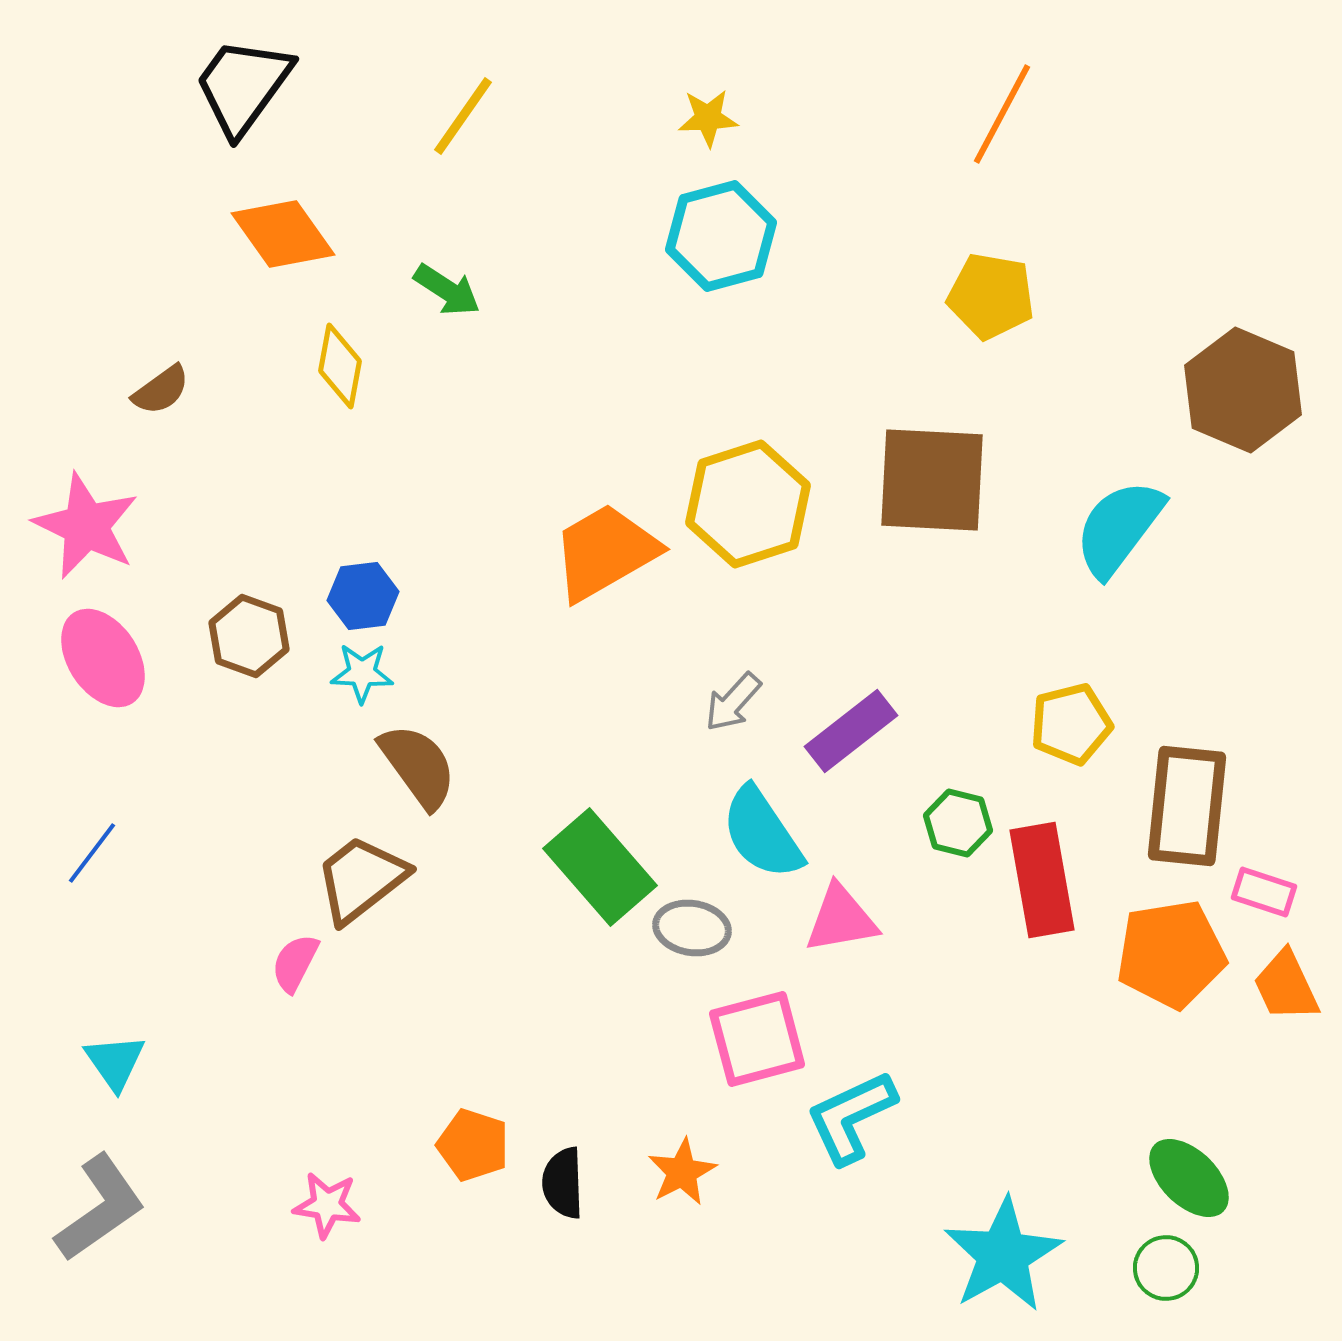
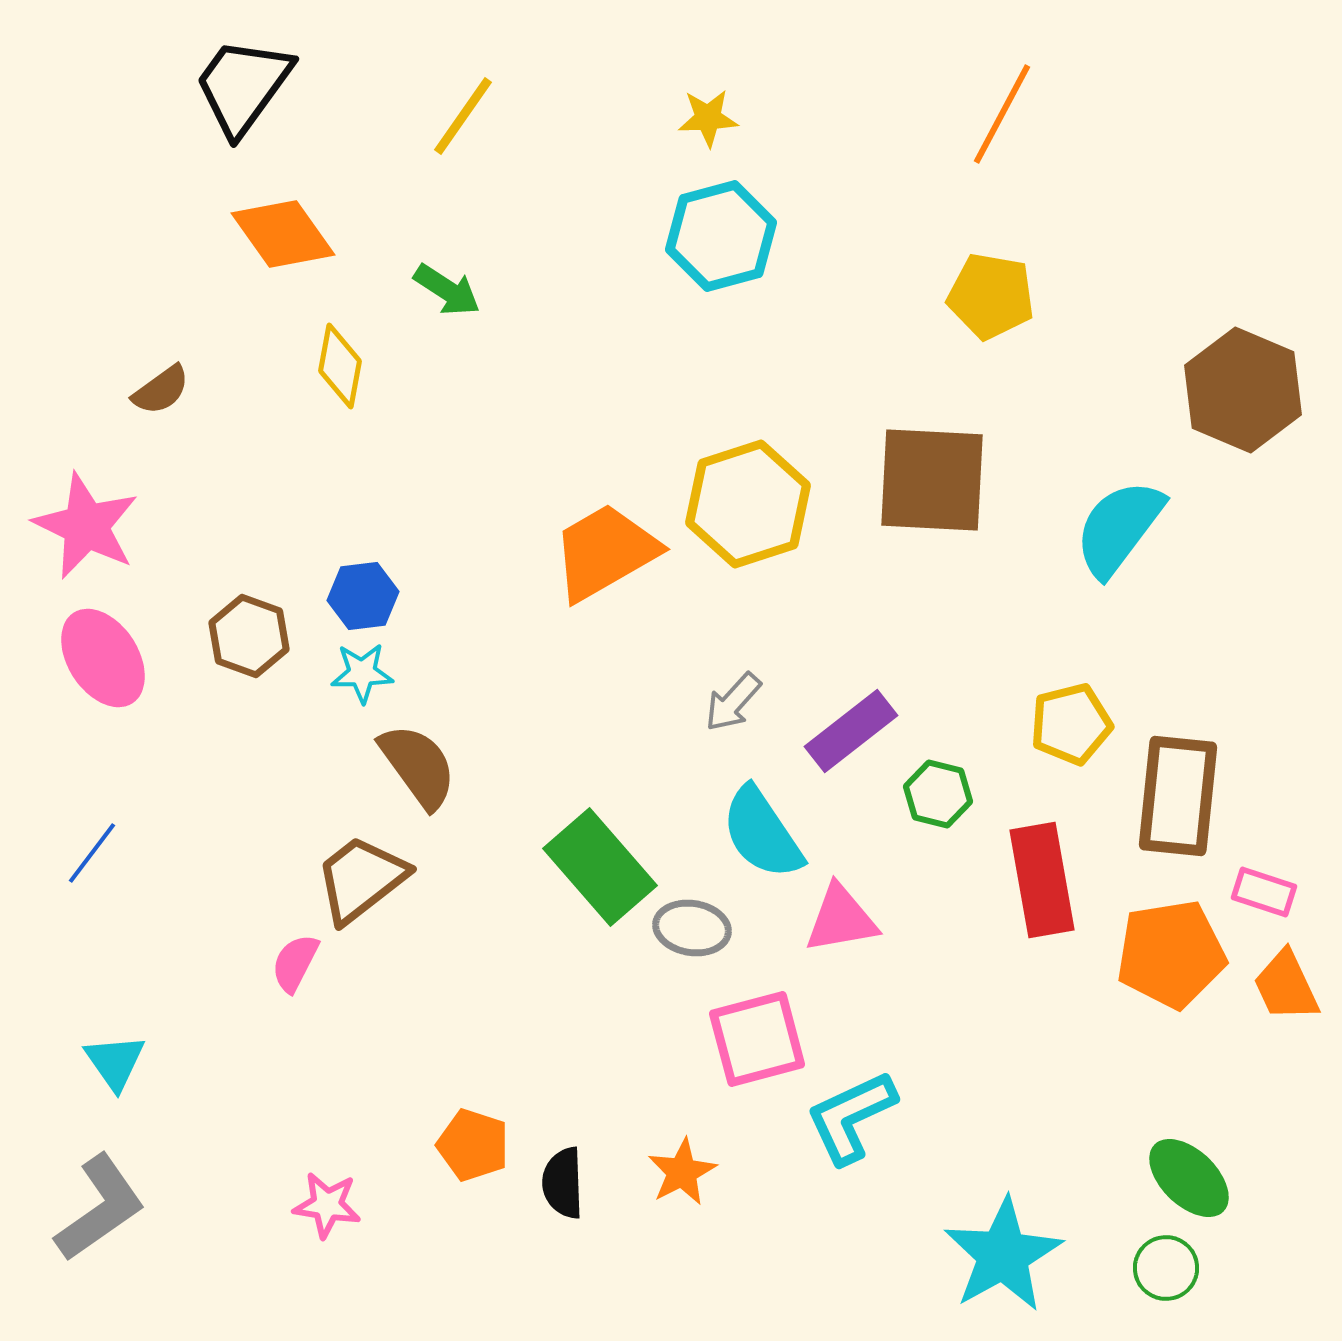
cyan star at (362, 673): rotated 4 degrees counterclockwise
brown rectangle at (1187, 806): moved 9 px left, 10 px up
green hexagon at (958, 823): moved 20 px left, 29 px up
